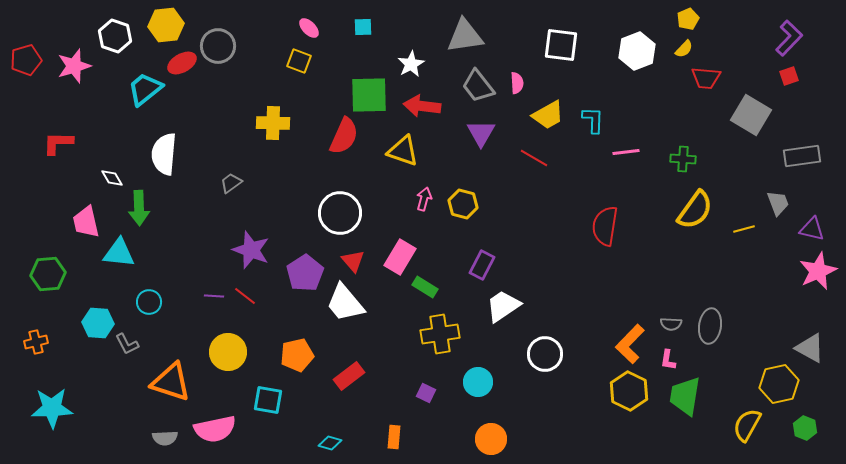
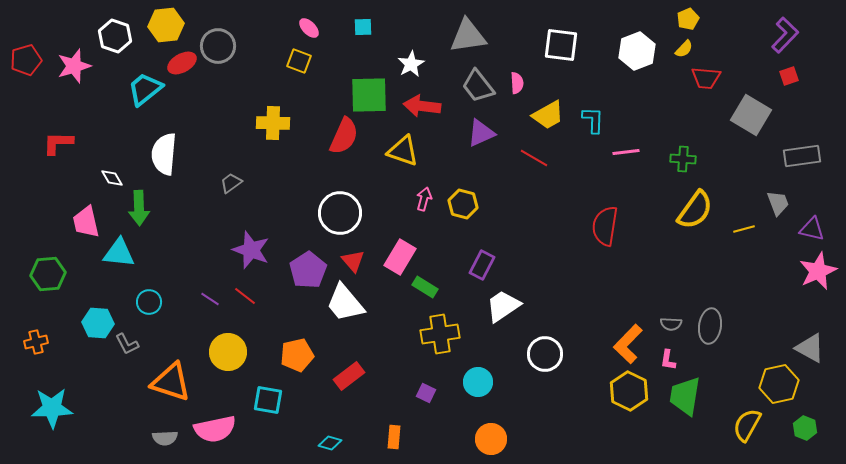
gray triangle at (465, 36): moved 3 px right
purple L-shape at (789, 38): moved 4 px left, 3 px up
purple triangle at (481, 133): rotated 36 degrees clockwise
purple pentagon at (305, 273): moved 3 px right, 3 px up
purple line at (214, 296): moved 4 px left, 3 px down; rotated 30 degrees clockwise
orange L-shape at (630, 344): moved 2 px left
